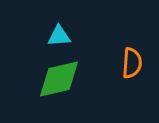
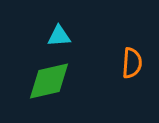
green diamond: moved 10 px left, 2 px down
